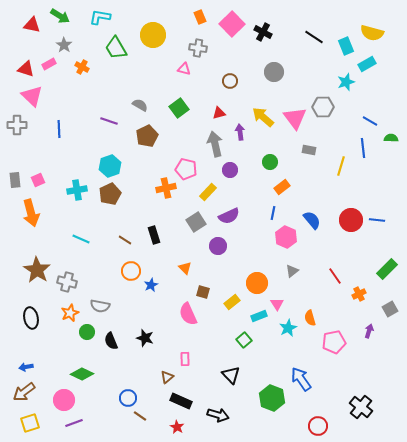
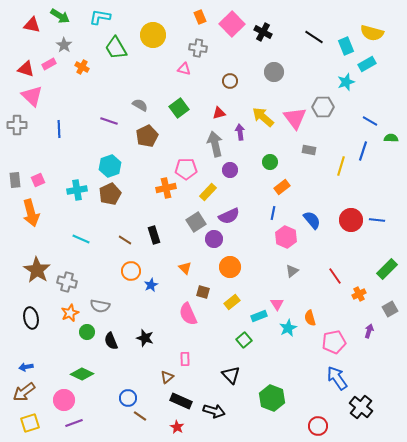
blue line at (363, 148): moved 3 px down; rotated 24 degrees clockwise
pink pentagon at (186, 169): rotated 15 degrees counterclockwise
purple circle at (218, 246): moved 4 px left, 7 px up
orange circle at (257, 283): moved 27 px left, 16 px up
blue arrow at (301, 379): moved 36 px right, 1 px up
black arrow at (218, 415): moved 4 px left, 4 px up
